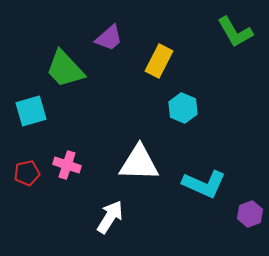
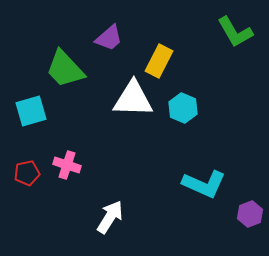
white triangle: moved 6 px left, 64 px up
